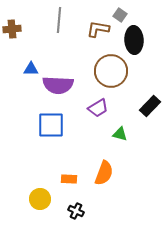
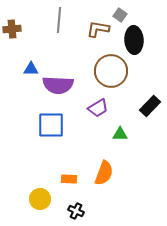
green triangle: rotated 14 degrees counterclockwise
